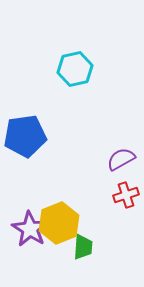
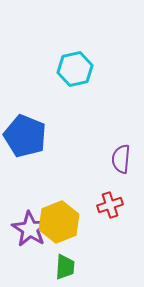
blue pentagon: rotated 30 degrees clockwise
purple semicircle: rotated 56 degrees counterclockwise
red cross: moved 16 px left, 10 px down
yellow hexagon: moved 1 px up
green trapezoid: moved 18 px left, 20 px down
